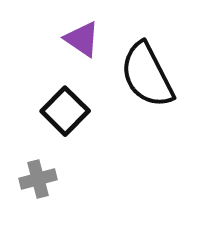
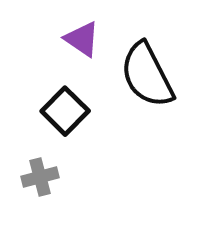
gray cross: moved 2 px right, 2 px up
